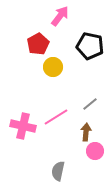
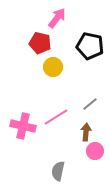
pink arrow: moved 3 px left, 2 px down
red pentagon: moved 2 px right, 1 px up; rotated 30 degrees counterclockwise
